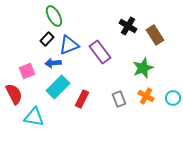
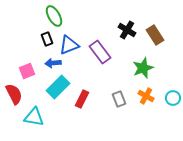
black cross: moved 1 px left, 4 px down
black rectangle: rotated 64 degrees counterclockwise
